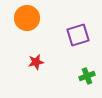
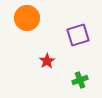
red star: moved 11 px right, 1 px up; rotated 21 degrees counterclockwise
green cross: moved 7 px left, 4 px down
